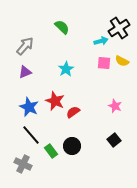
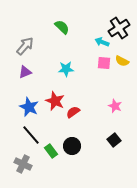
cyan arrow: moved 1 px right, 1 px down; rotated 144 degrees counterclockwise
cyan star: rotated 28 degrees clockwise
